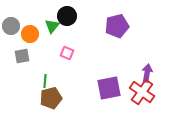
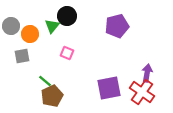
green line: rotated 56 degrees counterclockwise
brown pentagon: moved 1 px right, 2 px up; rotated 10 degrees counterclockwise
